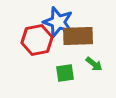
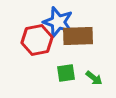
green arrow: moved 14 px down
green square: moved 1 px right
